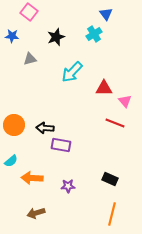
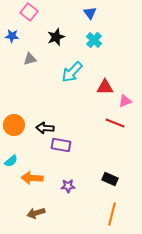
blue triangle: moved 16 px left, 1 px up
cyan cross: moved 6 px down; rotated 14 degrees counterclockwise
red triangle: moved 1 px right, 1 px up
pink triangle: rotated 48 degrees clockwise
